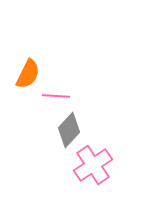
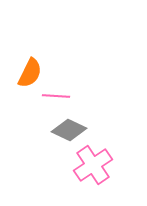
orange semicircle: moved 2 px right, 1 px up
gray diamond: rotated 72 degrees clockwise
